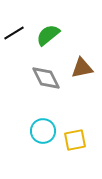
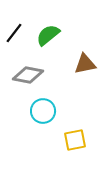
black line: rotated 20 degrees counterclockwise
brown triangle: moved 3 px right, 4 px up
gray diamond: moved 18 px left, 3 px up; rotated 52 degrees counterclockwise
cyan circle: moved 20 px up
